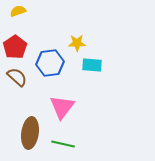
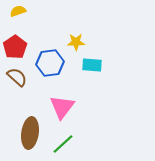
yellow star: moved 1 px left, 1 px up
green line: rotated 55 degrees counterclockwise
